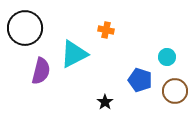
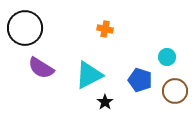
orange cross: moved 1 px left, 1 px up
cyan triangle: moved 15 px right, 21 px down
purple semicircle: moved 3 px up; rotated 108 degrees clockwise
